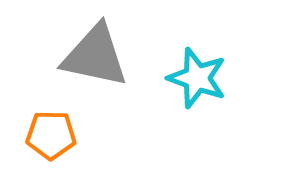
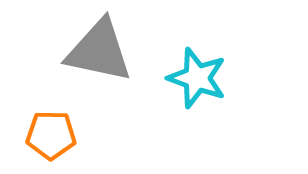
gray triangle: moved 4 px right, 5 px up
